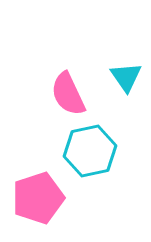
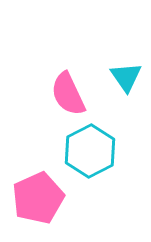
cyan hexagon: rotated 15 degrees counterclockwise
pink pentagon: rotated 6 degrees counterclockwise
